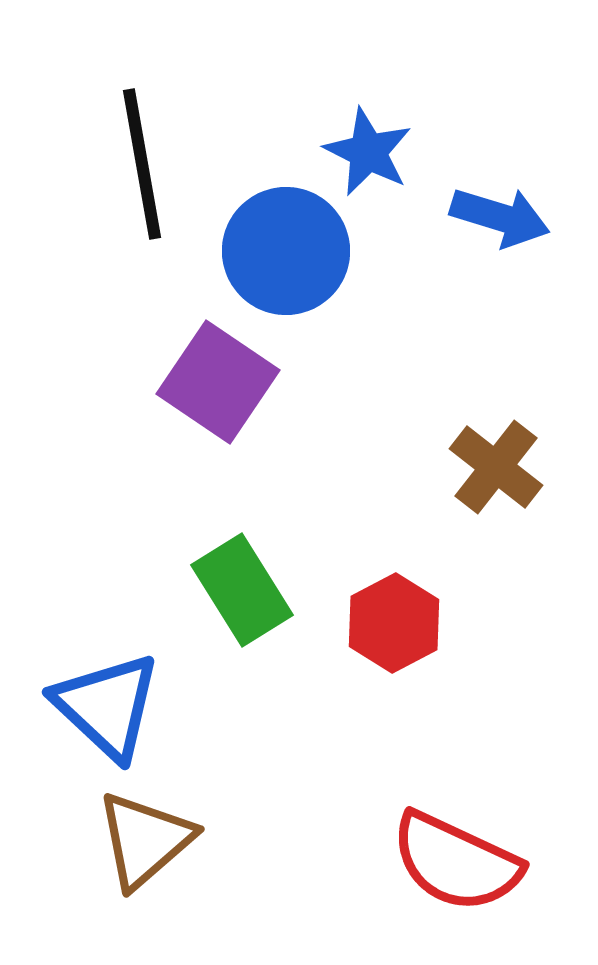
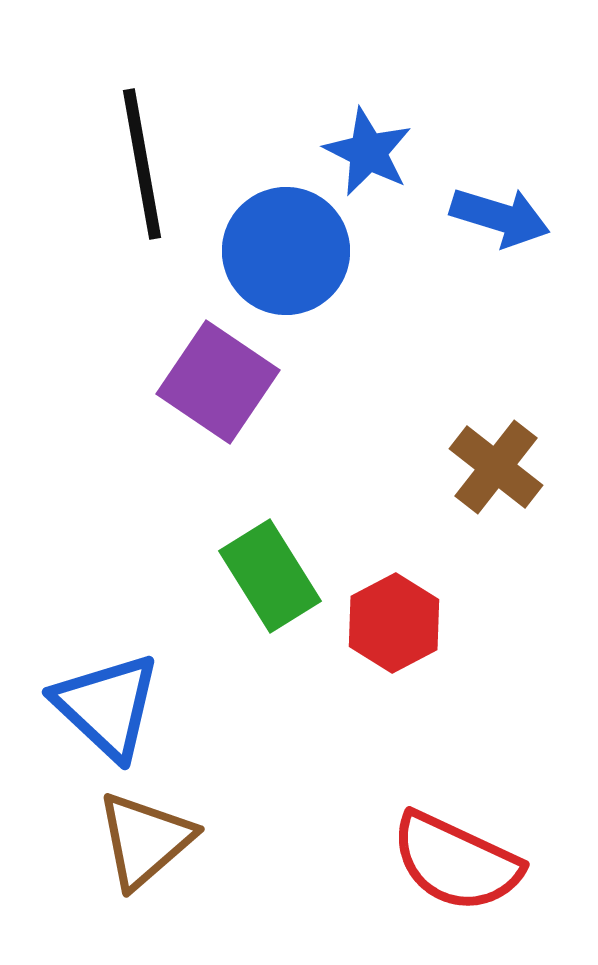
green rectangle: moved 28 px right, 14 px up
